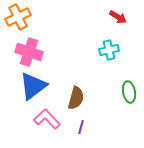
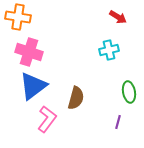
orange cross: rotated 35 degrees clockwise
pink L-shape: rotated 80 degrees clockwise
purple line: moved 37 px right, 5 px up
